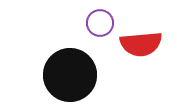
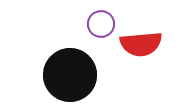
purple circle: moved 1 px right, 1 px down
